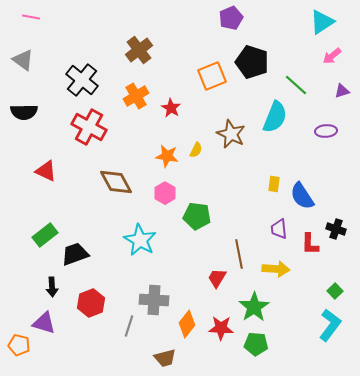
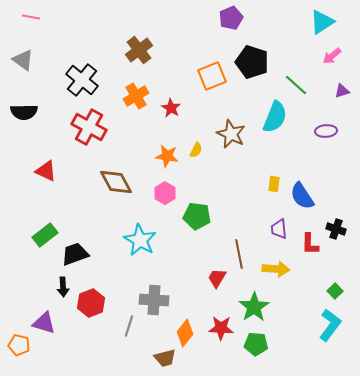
black arrow at (52, 287): moved 11 px right
orange diamond at (187, 324): moved 2 px left, 9 px down
